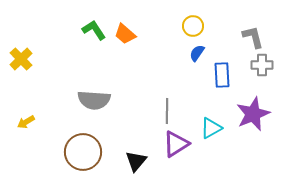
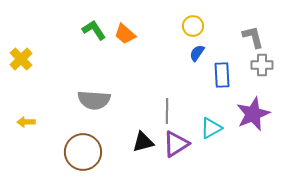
yellow arrow: rotated 30 degrees clockwise
black triangle: moved 7 px right, 19 px up; rotated 35 degrees clockwise
